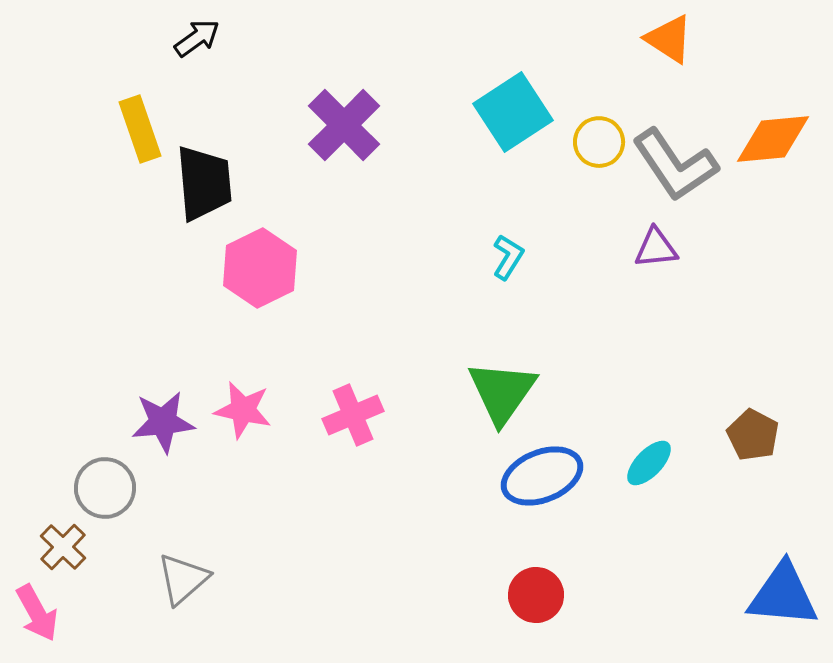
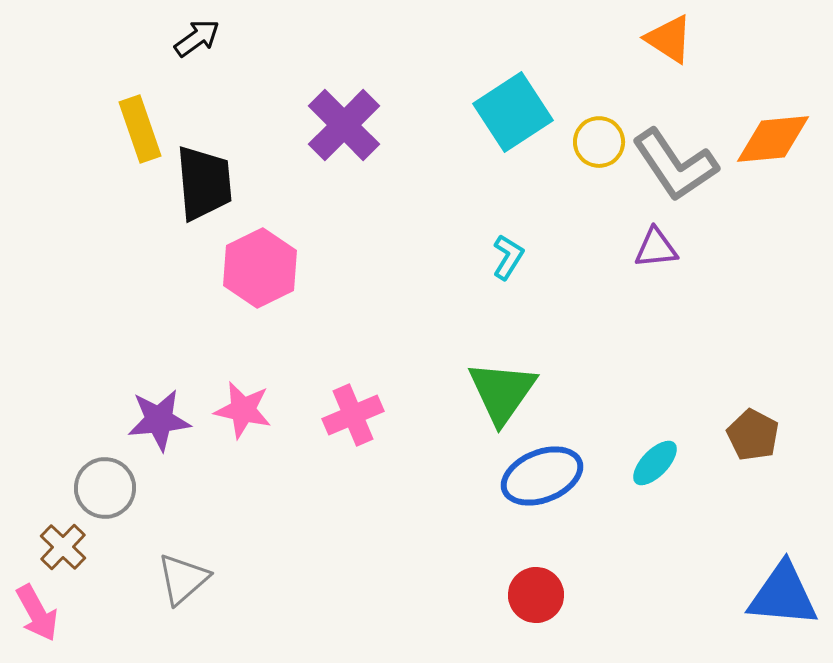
purple star: moved 4 px left, 2 px up
cyan ellipse: moved 6 px right
